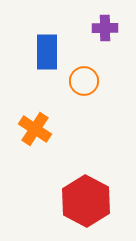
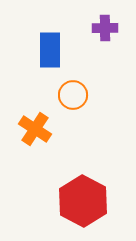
blue rectangle: moved 3 px right, 2 px up
orange circle: moved 11 px left, 14 px down
red hexagon: moved 3 px left
